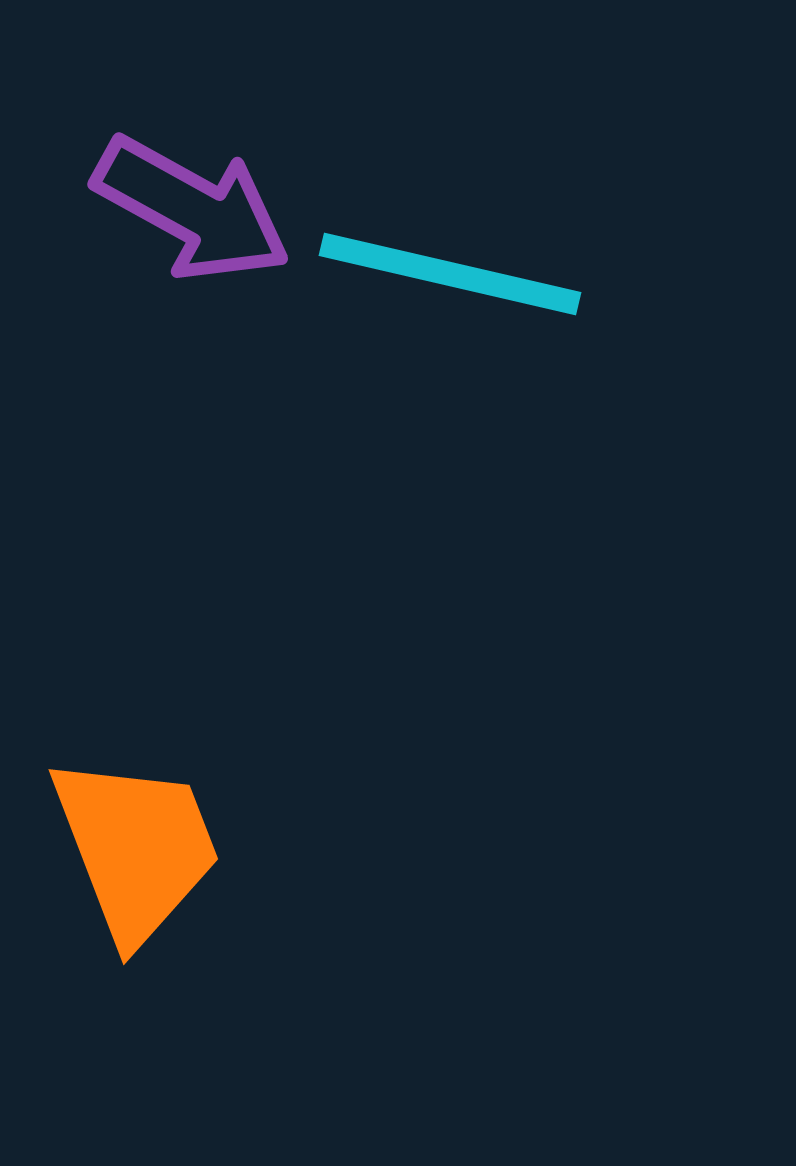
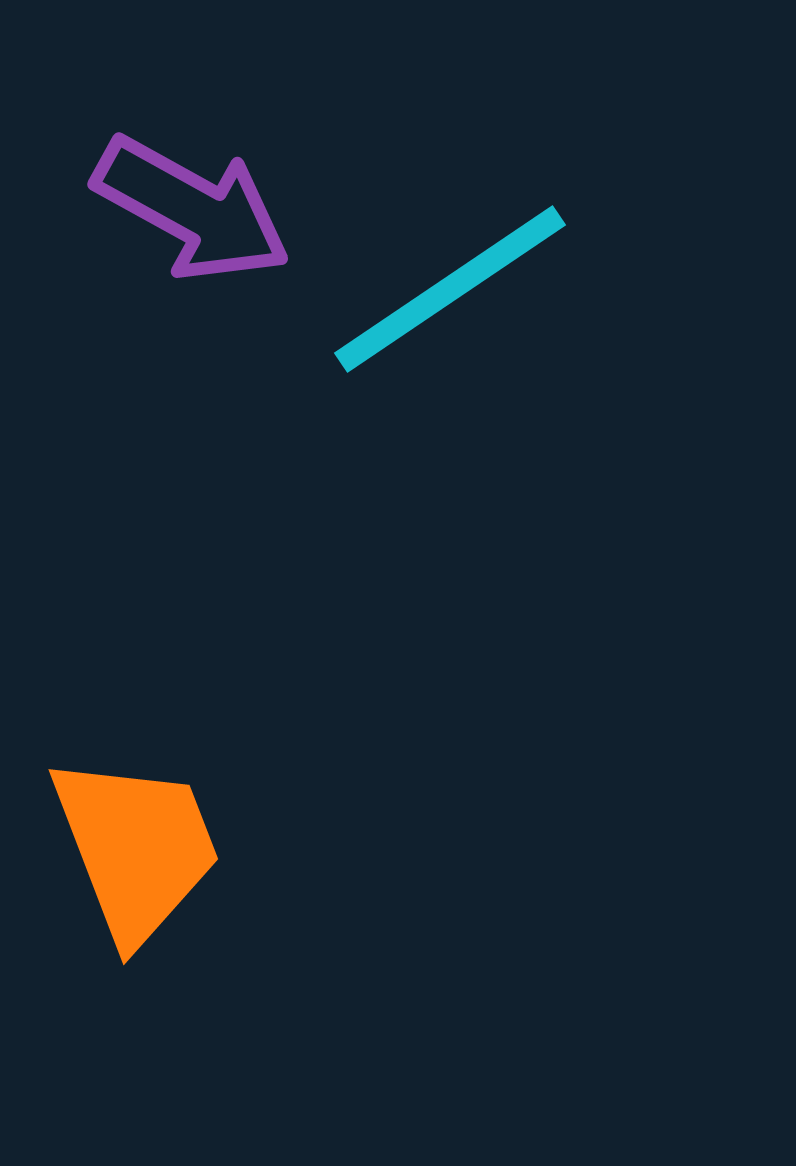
cyan line: moved 15 px down; rotated 47 degrees counterclockwise
